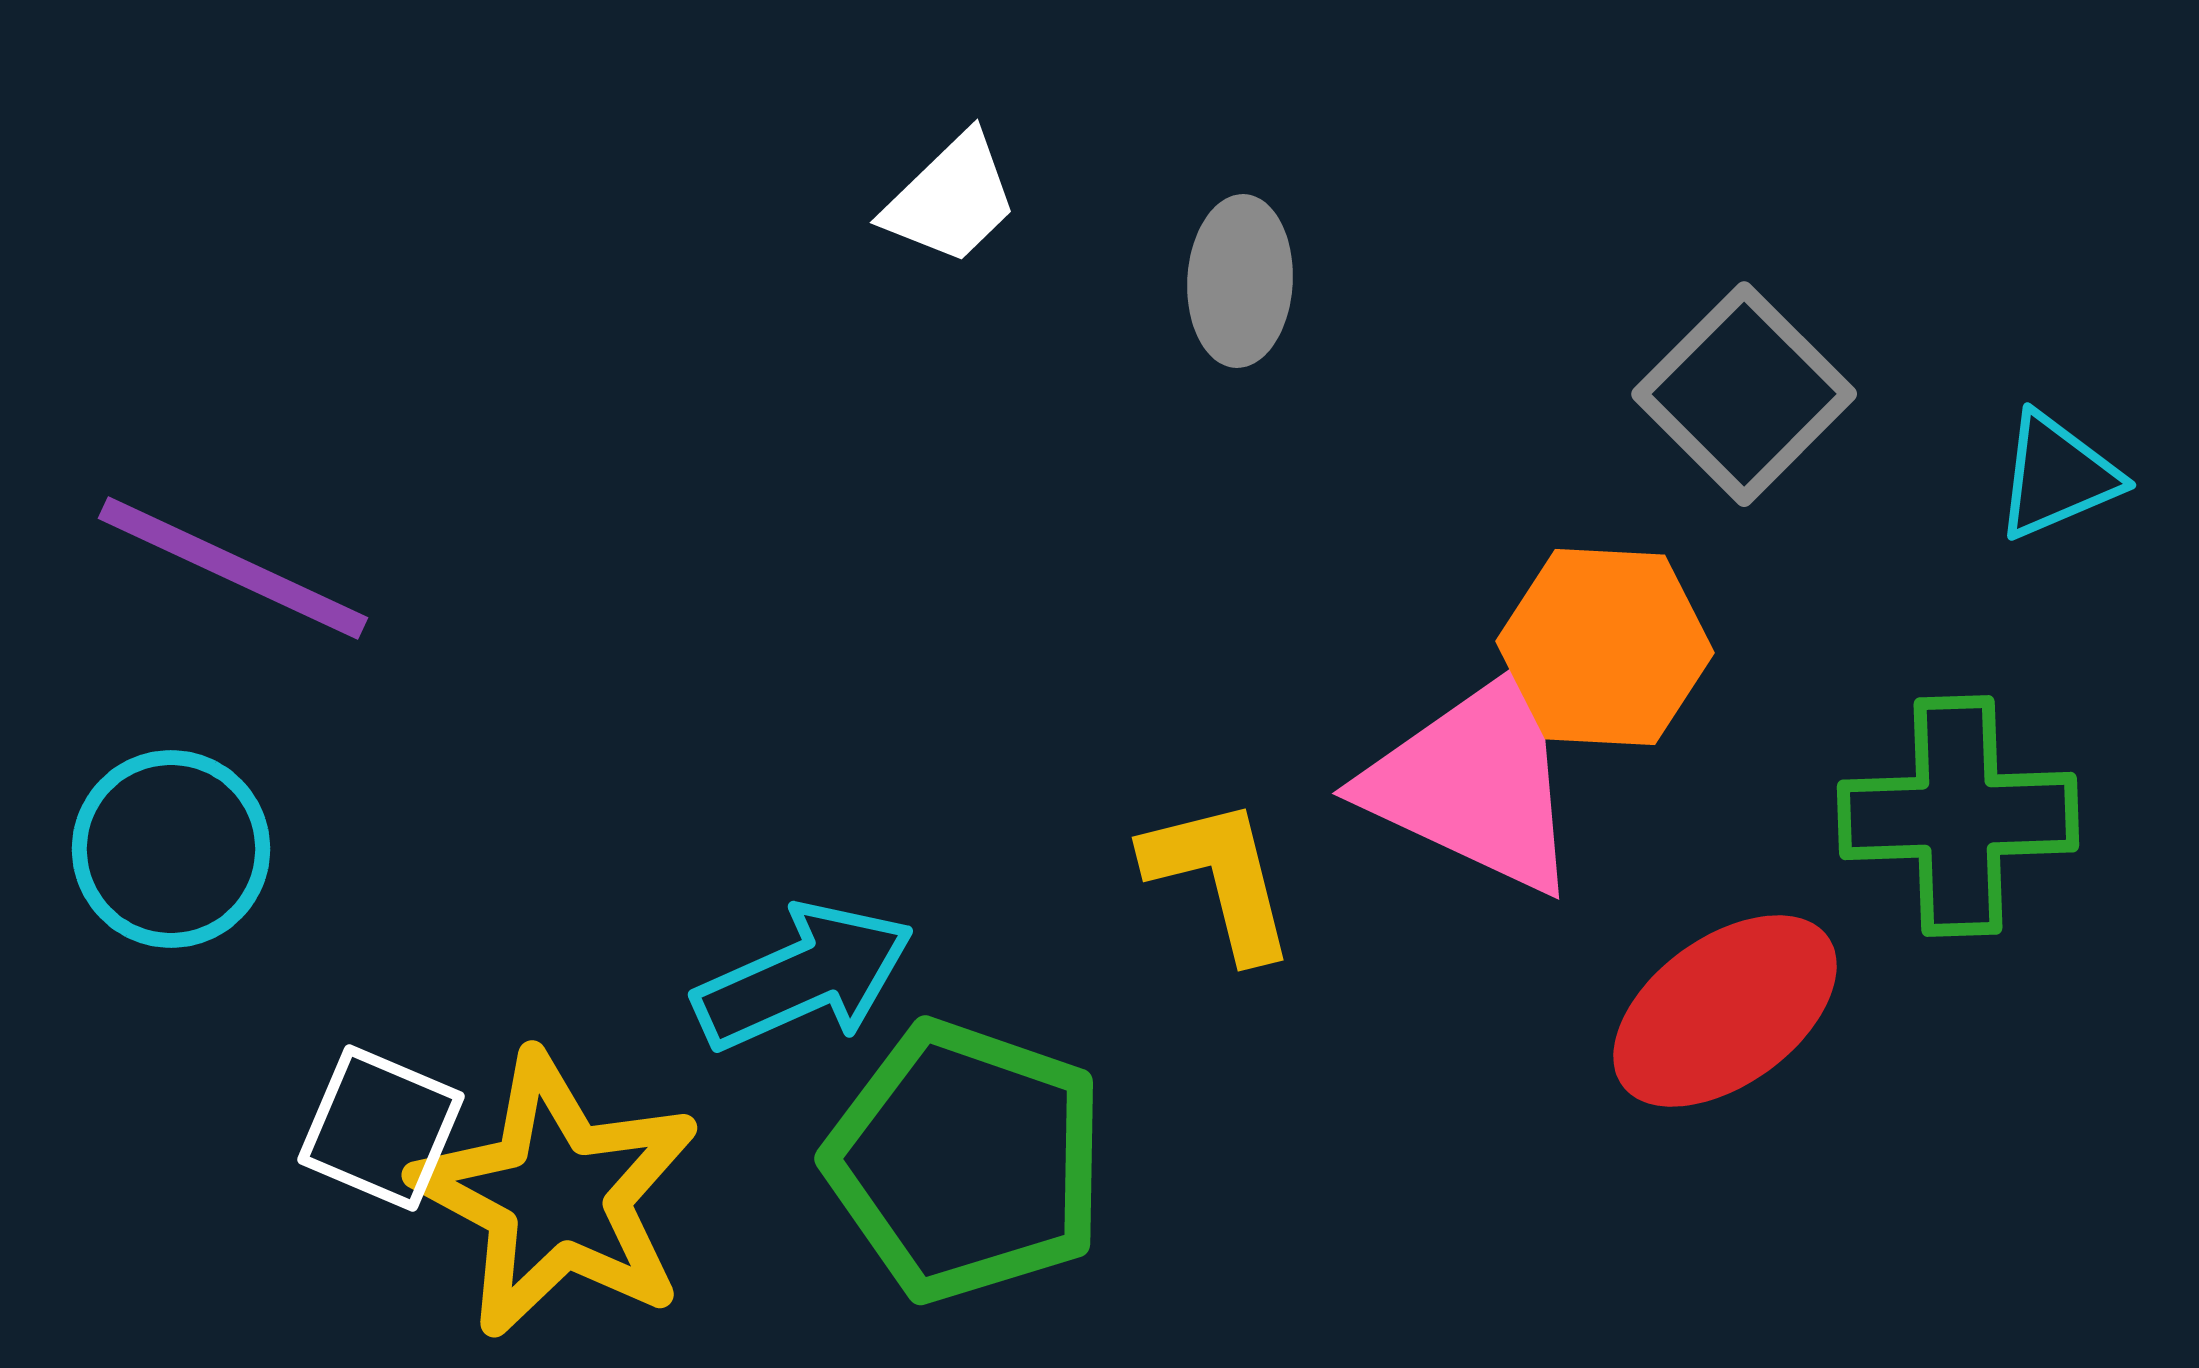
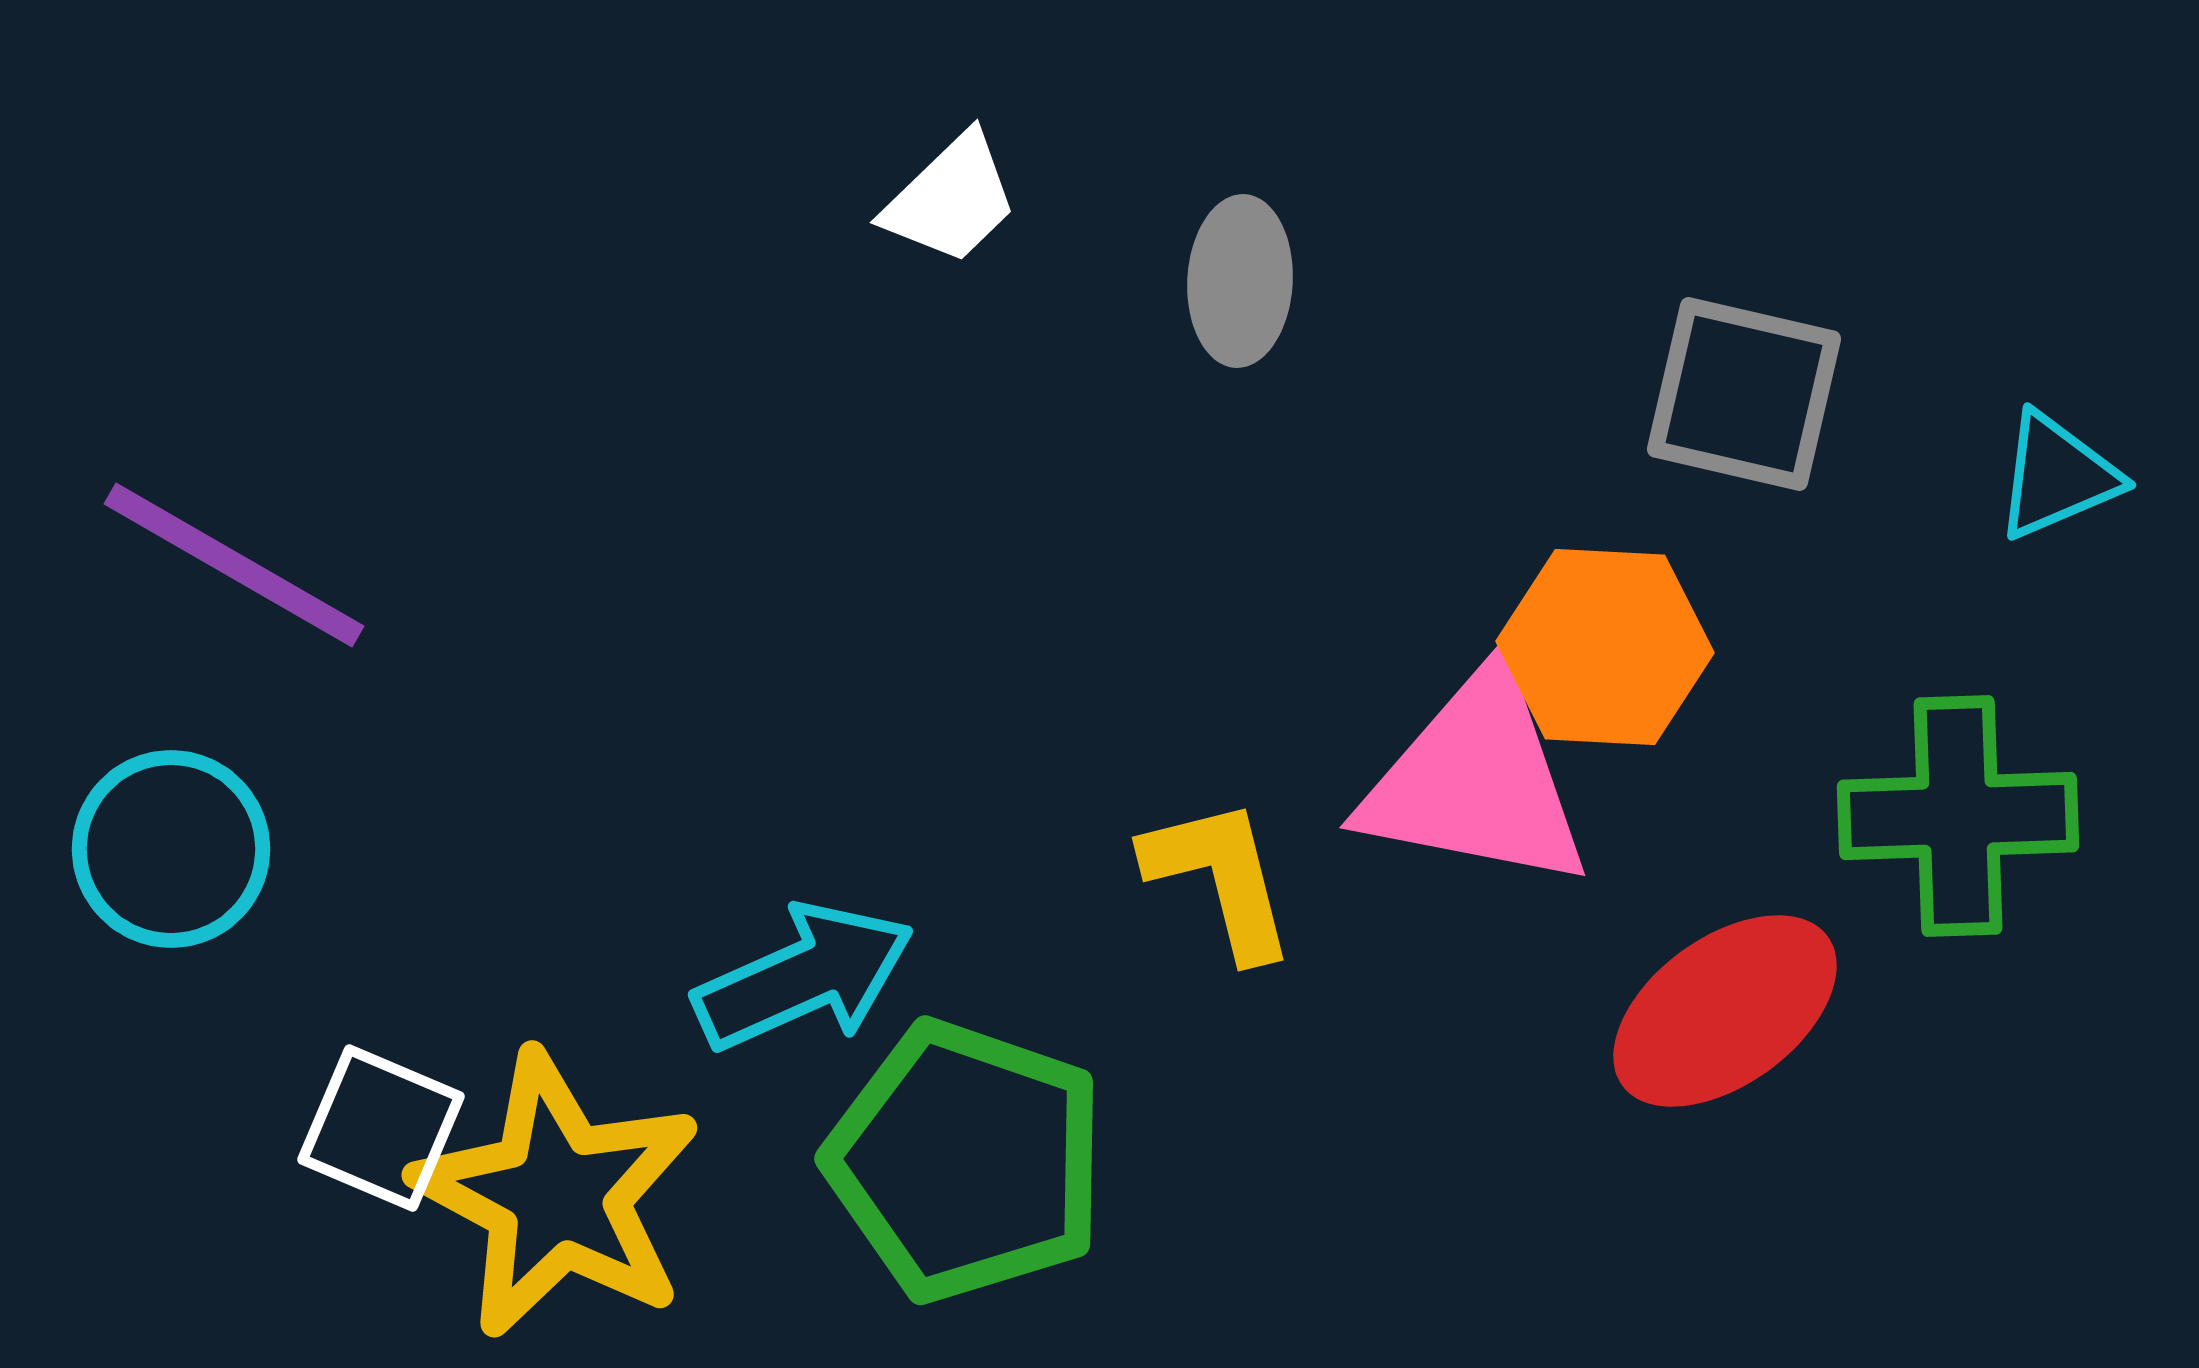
gray square: rotated 32 degrees counterclockwise
purple line: moved 1 px right, 3 px up; rotated 5 degrees clockwise
pink triangle: rotated 14 degrees counterclockwise
